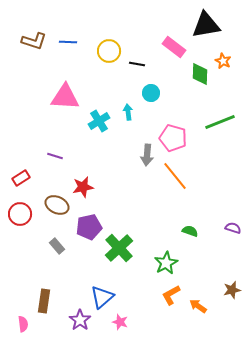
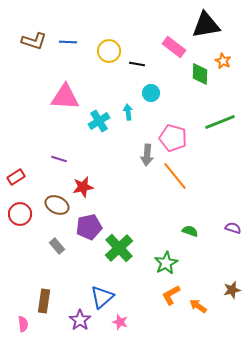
purple line: moved 4 px right, 3 px down
red rectangle: moved 5 px left, 1 px up
